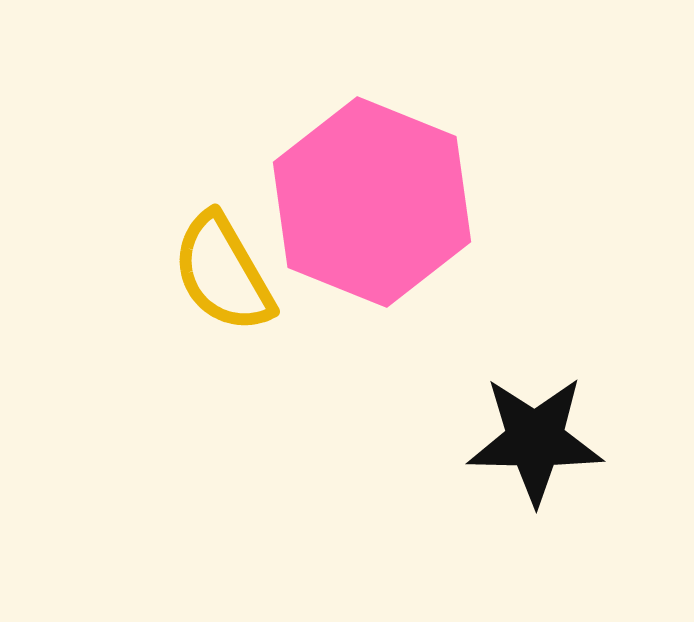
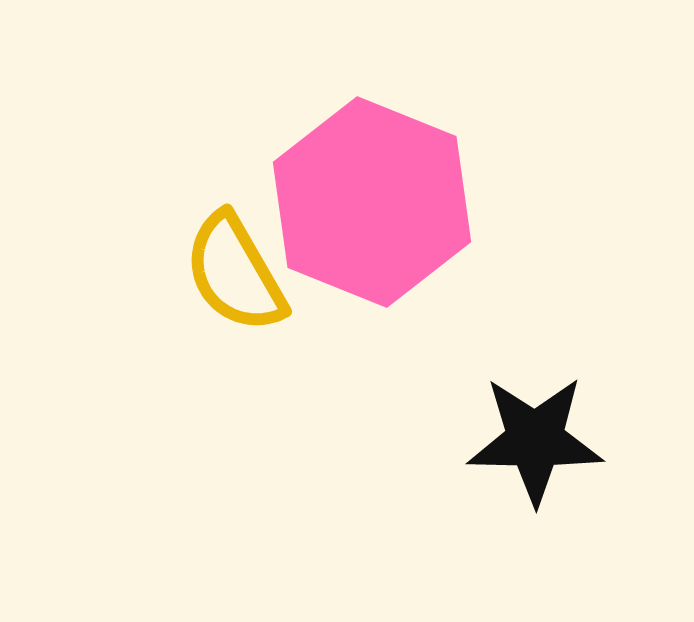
yellow semicircle: moved 12 px right
